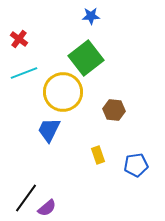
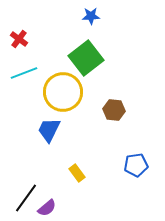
yellow rectangle: moved 21 px left, 18 px down; rotated 18 degrees counterclockwise
